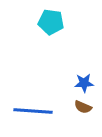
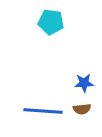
brown semicircle: moved 1 px left, 2 px down; rotated 30 degrees counterclockwise
blue line: moved 10 px right
